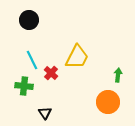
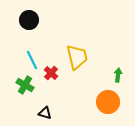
yellow trapezoid: rotated 40 degrees counterclockwise
green cross: moved 1 px right, 1 px up; rotated 24 degrees clockwise
black triangle: rotated 40 degrees counterclockwise
